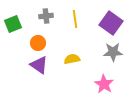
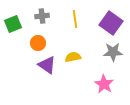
gray cross: moved 4 px left
yellow semicircle: moved 1 px right, 2 px up
purple triangle: moved 8 px right
